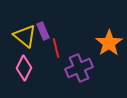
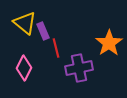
yellow triangle: moved 13 px up
purple cross: rotated 12 degrees clockwise
